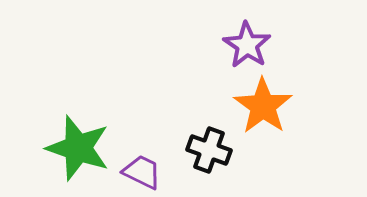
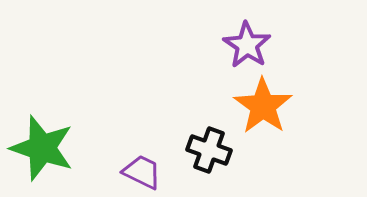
green star: moved 36 px left
